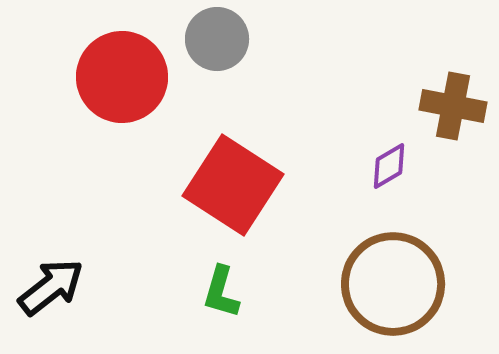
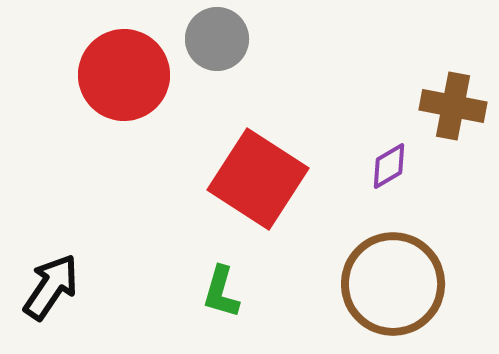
red circle: moved 2 px right, 2 px up
red square: moved 25 px right, 6 px up
black arrow: rotated 18 degrees counterclockwise
